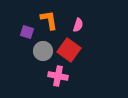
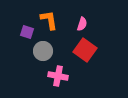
pink semicircle: moved 4 px right, 1 px up
red square: moved 16 px right
